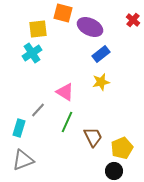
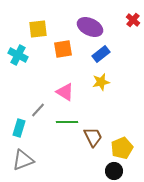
orange square: moved 36 px down; rotated 24 degrees counterclockwise
cyan cross: moved 14 px left, 2 px down; rotated 30 degrees counterclockwise
green line: rotated 65 degrees clockwise
